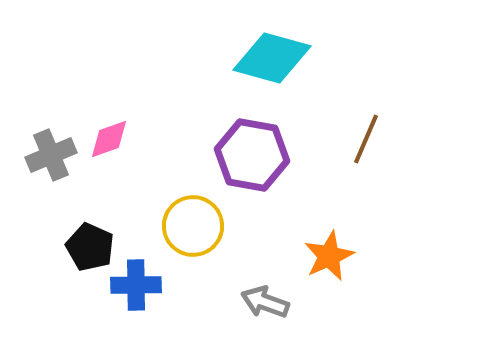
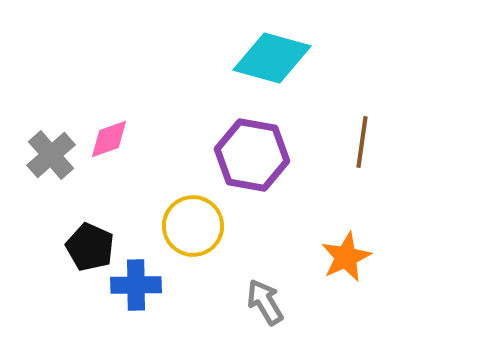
brown line: moved 4 px left, 3 px down; rotated 15 degrees counterclockwise
gray cross: rotated 18 degrees counterclockwise
orange star: moved 17 px right, 1 px down
gray arrow: rotated 39 degrees clockwise
